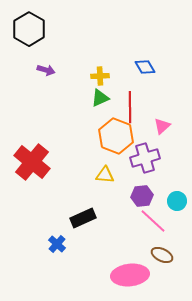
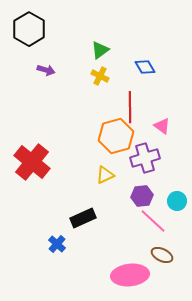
yellow cross: rotated 30 degrees clockwise
green triangle: moved 48 px up; rotated 12 degrees counterclockwise
pink triangle: rotated 42 degrees counterclockwise
orange hexagon: rotated 24 degrees clockwise
yellow triangle: rotated 30 degrees counterclockwise
